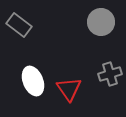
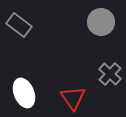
gray cross: rotated 30 degrees counterclockwise
white ellipse: moved 9 px left, 12 px down
red triangle: moved 4 px right, 9 px down
